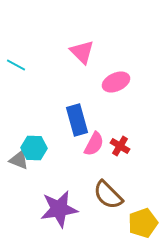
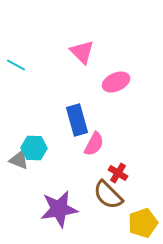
red cross: moved 2 px left, 27 px down
